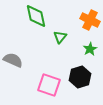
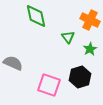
green triangle: moved 8 px right; rotated 16 degrees counterclockwise
gray semicircle: moved 3 px down
